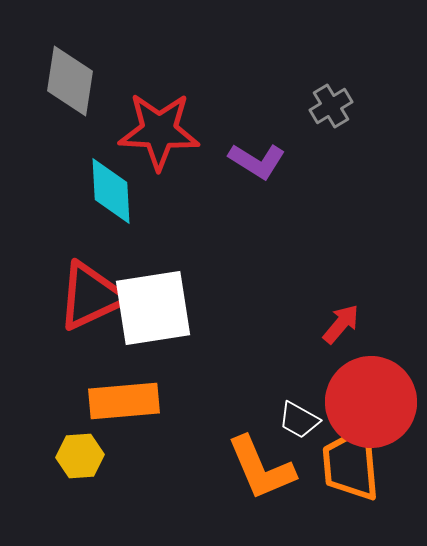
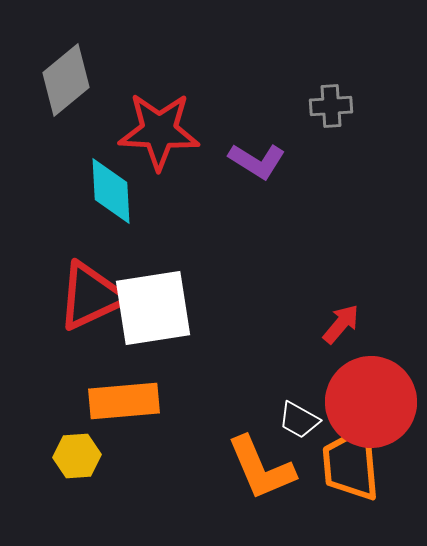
gray diamond: moved 4 px left, 1 px up; rotated 42 degrees clockwise
gray cross: rotated 27 degrees clockwise
yellow hexagon: moved 3 px left
